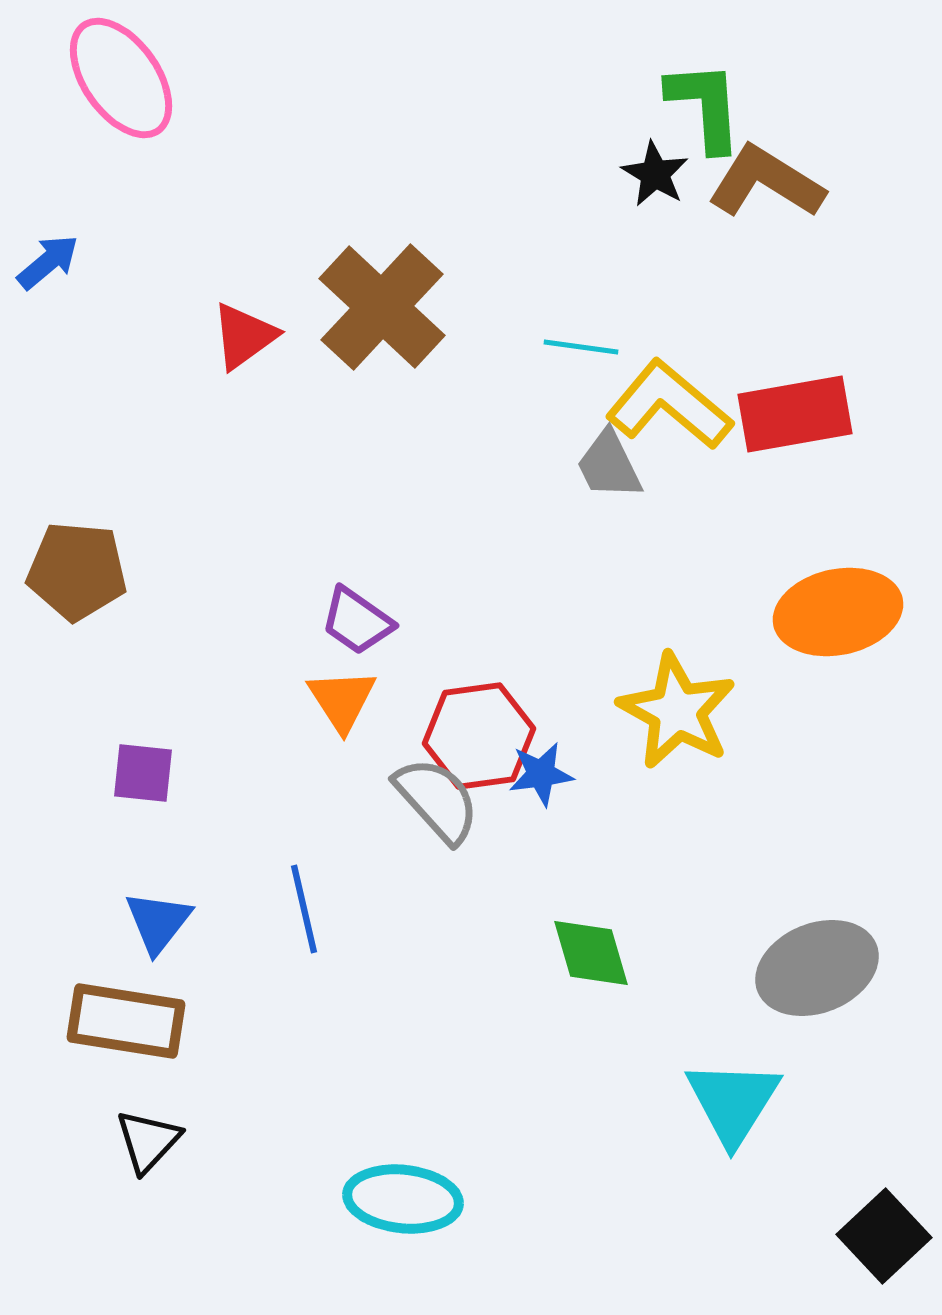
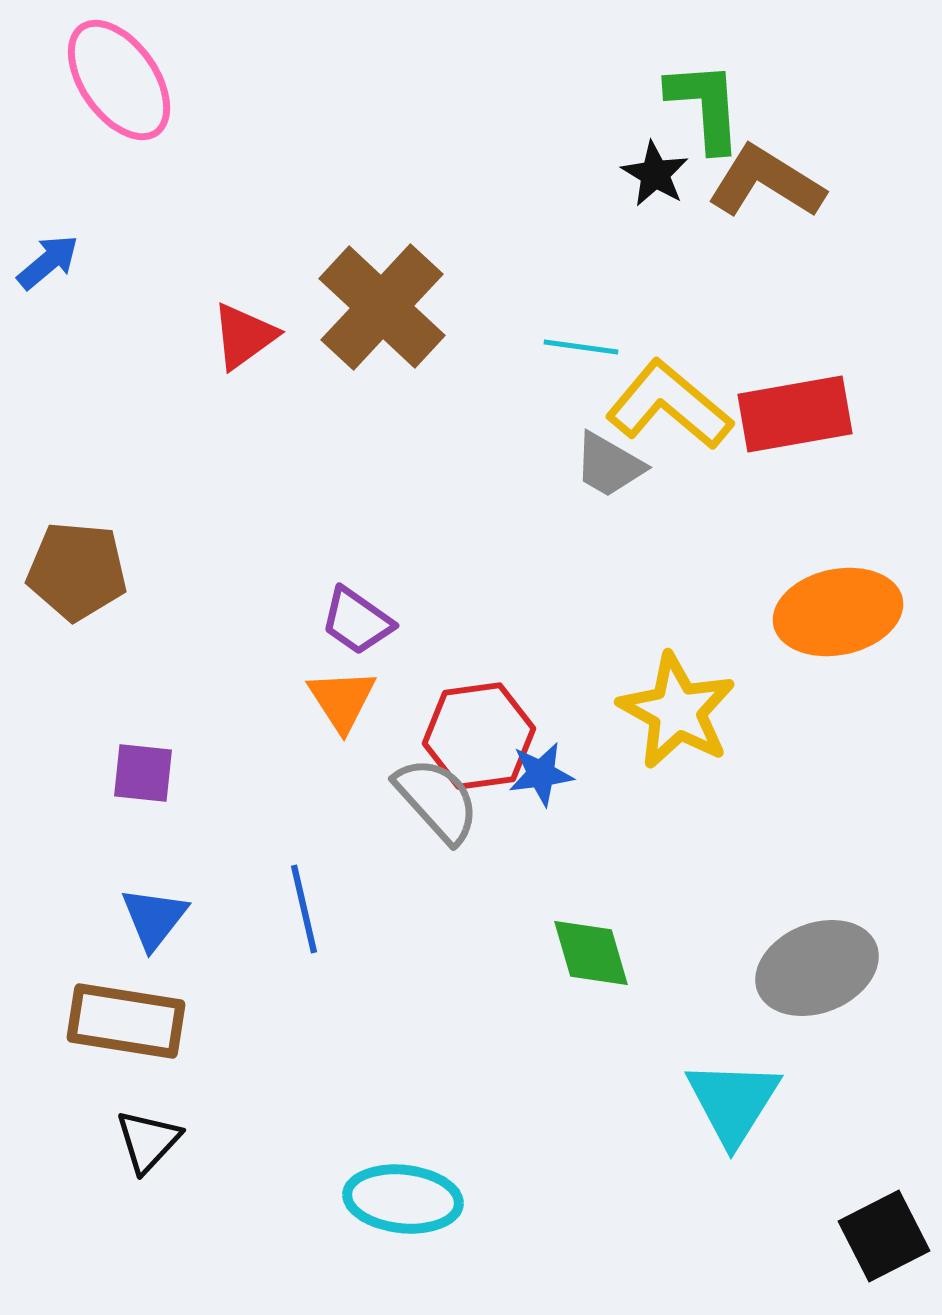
pink ellipse: moved 2 px left, 2 px down
gray trapezoid: rotated 34 degrees counterclockwise
blue triangle: moved 4 px left, 4 px up
black square: rotated 16 degrees clockwise
